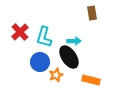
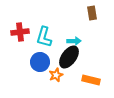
red cross: rotated 36 degrees clockwise
black ellipse: rotated 70 degrees clockwise
